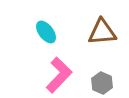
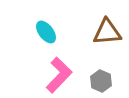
brown triangle: moved 5 px right
gray hexagon: moved 1 px left, 2 px up
